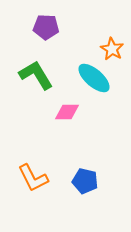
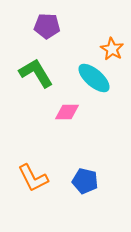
purple pentagon: moved 1 px right, 1 px up
green L-shape: moved 2 px up
